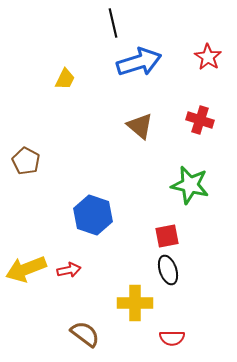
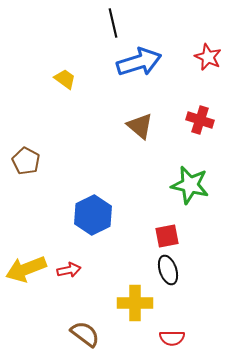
red star: rotated 8 degrees counterclockwise
yellow trapezoid: rotated 80 degrees counterclockwise
blue hexagon: rotated 15 degrees clockwise
